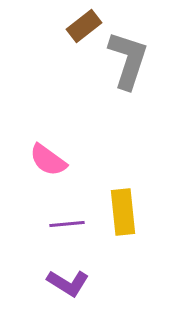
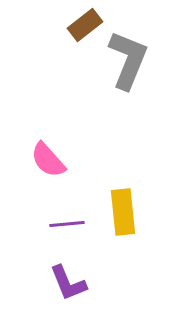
brown rectangle: moved 1 px right, 1 px up
gray L-shape: rotated 4 degrees clockwise
pink semicircle: rotated 12 degrees clockwise
purple L-shape: rotated 36 degrees clockwise
